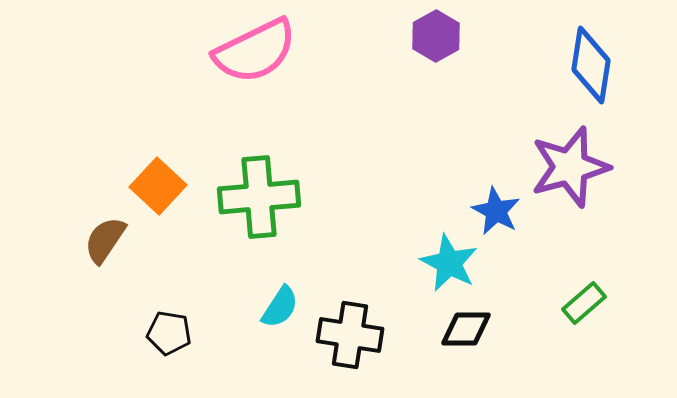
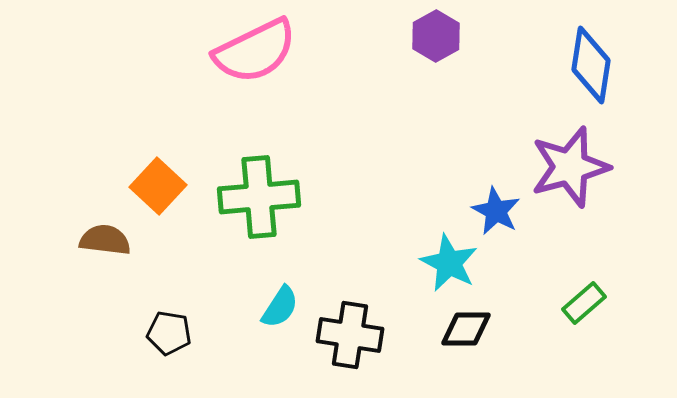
brown semicircle: rotated 63 degrees clockwise
